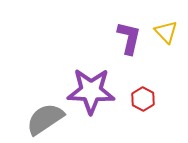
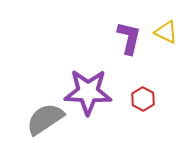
yellow triangle: rotated 20 degrees counterclockwise
purple star: moved 3 px left, 1 px down
